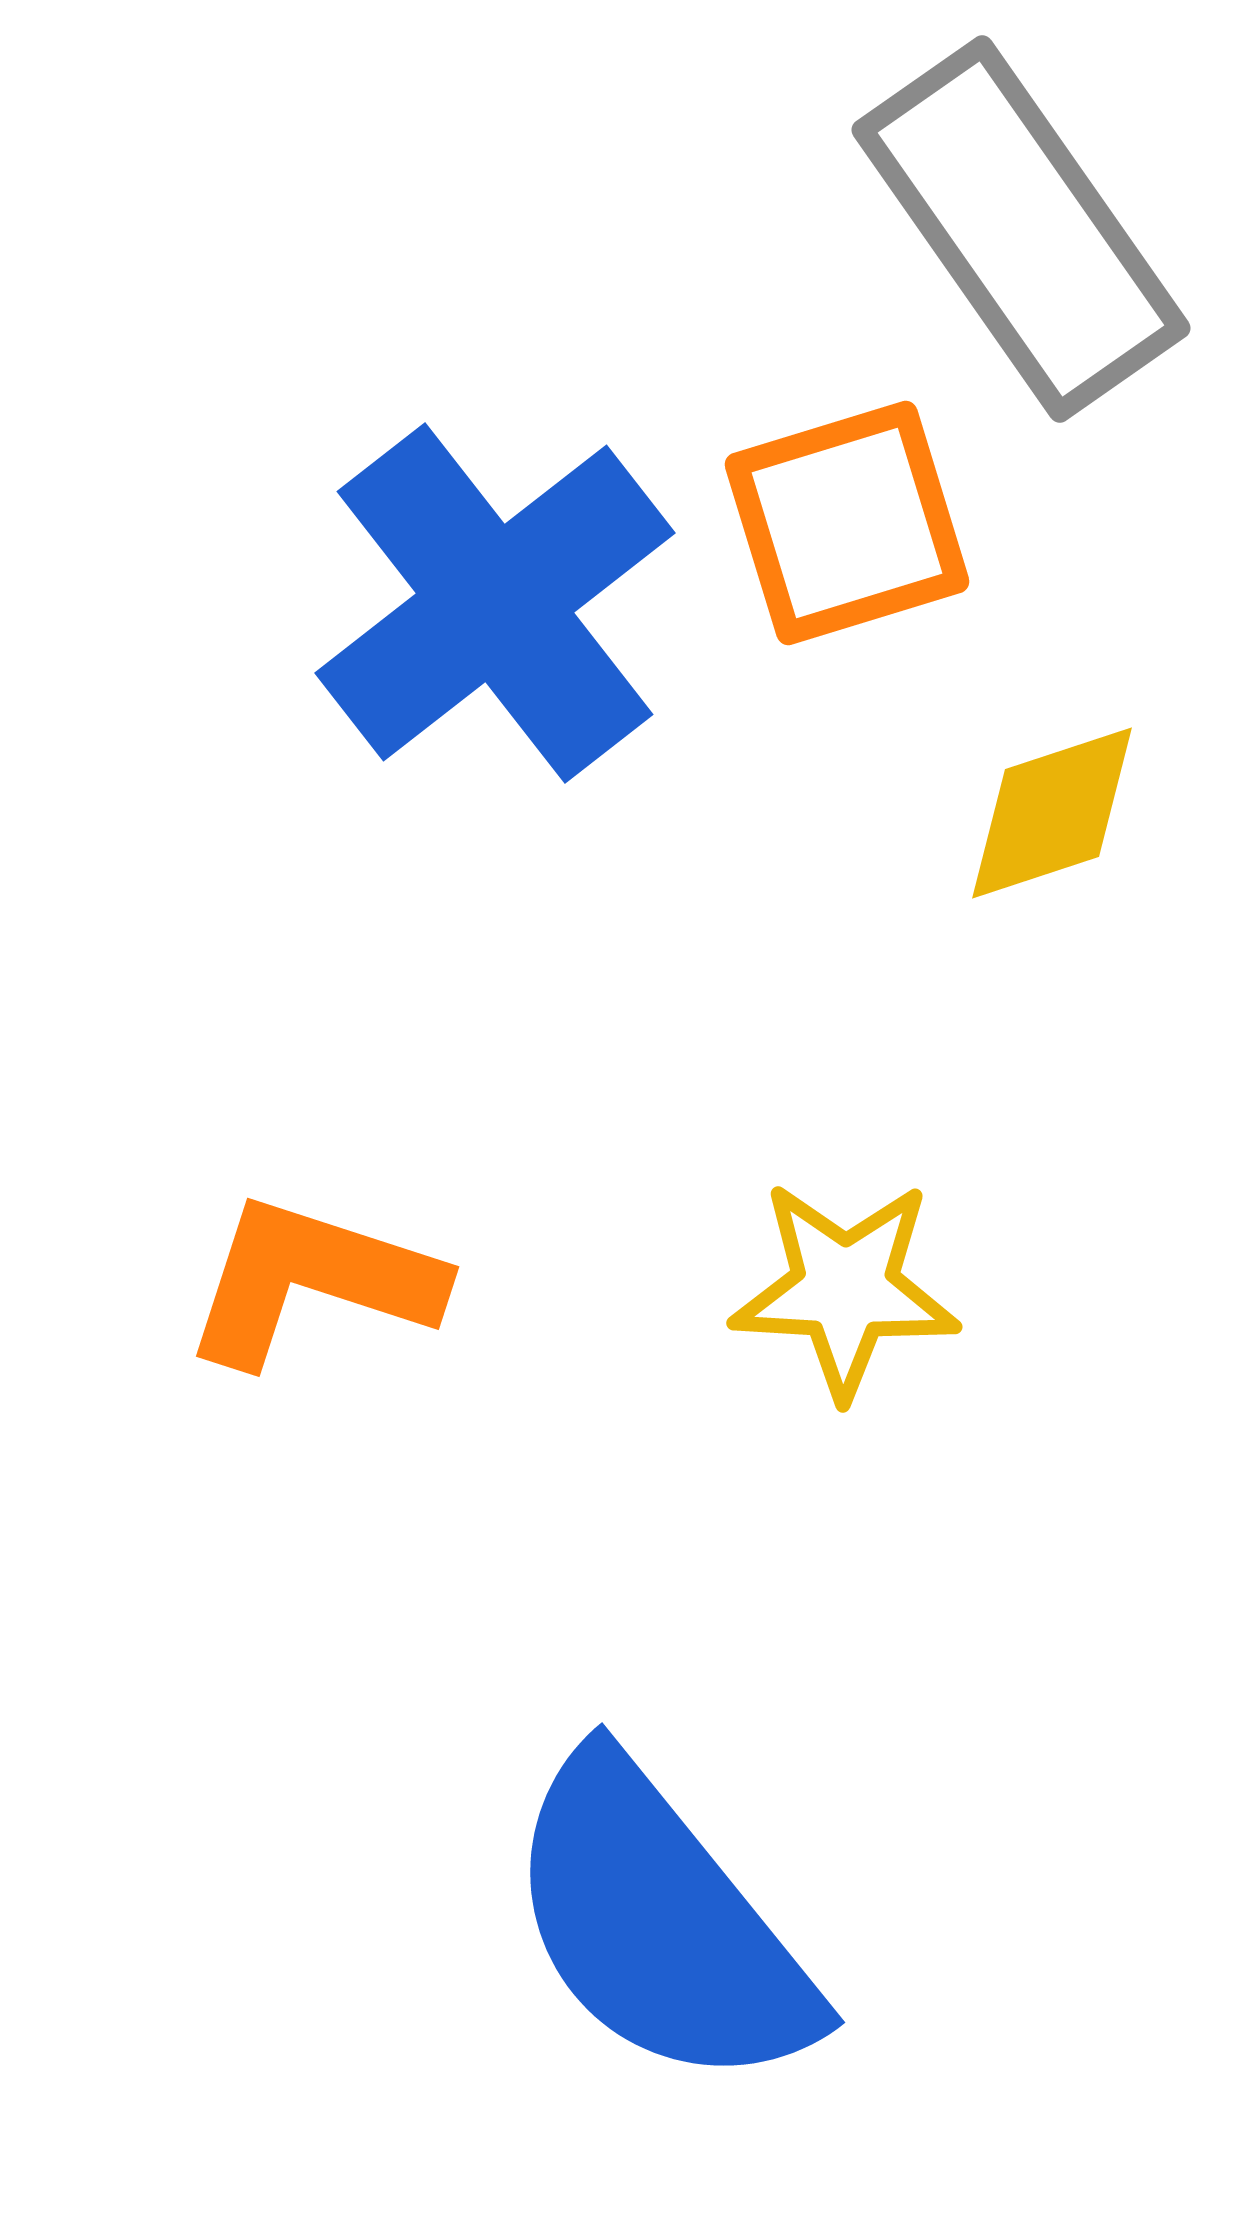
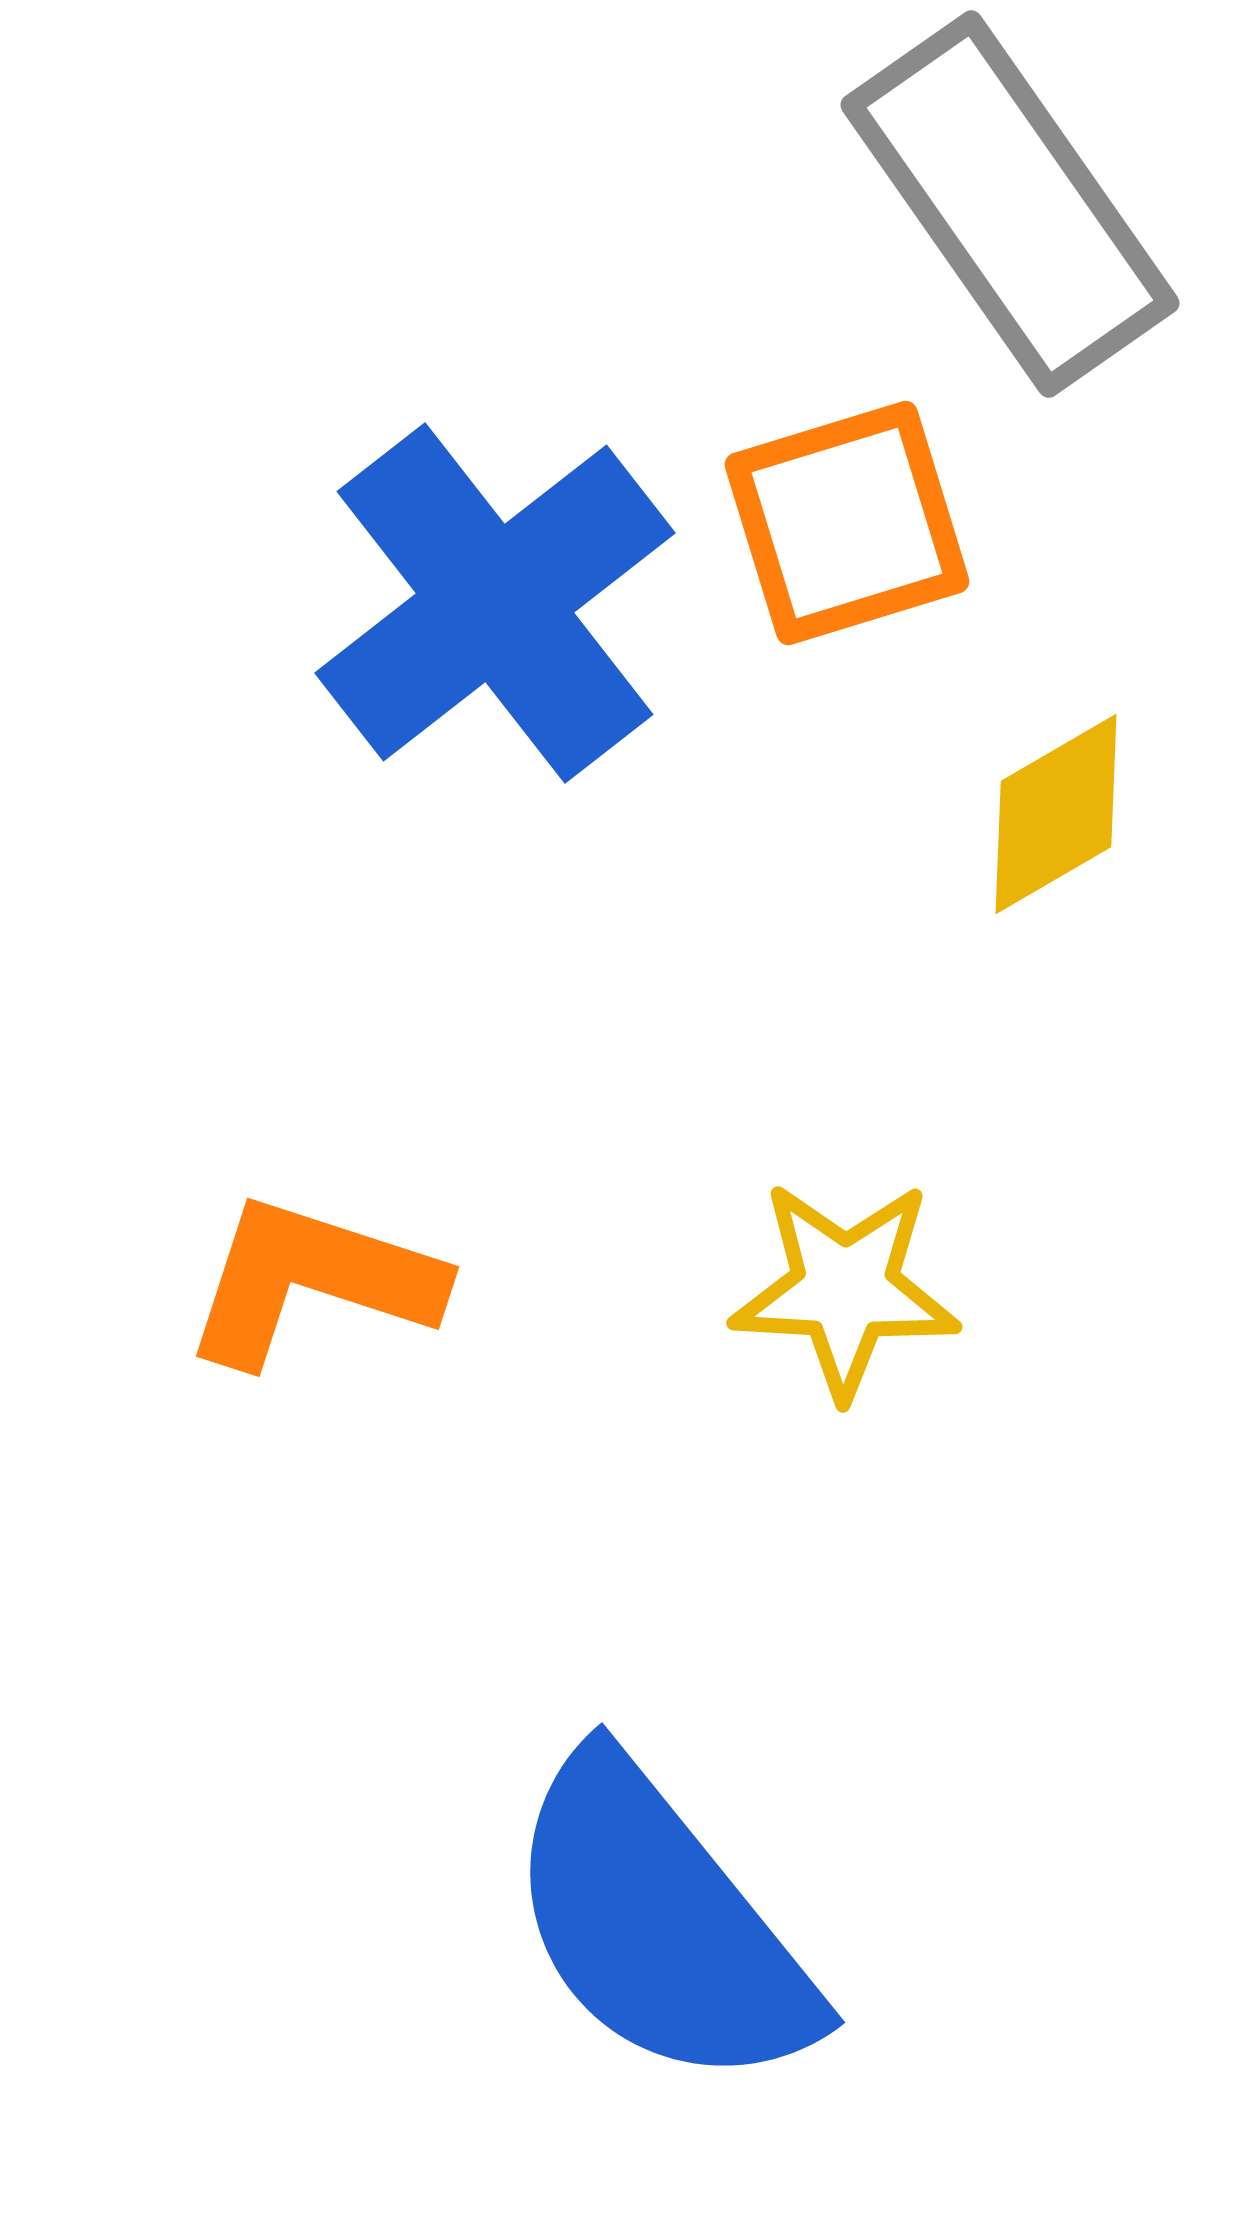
gray rectangle: moved 11 px left, 25 px up
yellow diamond: moved 4 px right, 1 px down; rotated 12 degrees counterclockwise
